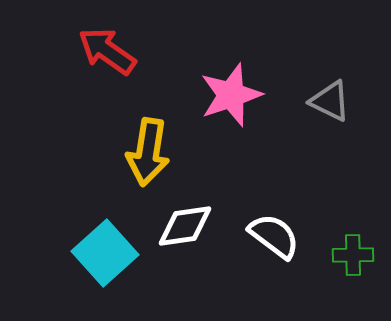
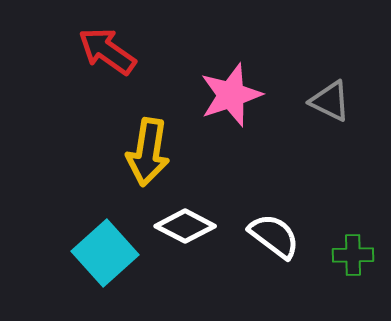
white diamond: rotated 36 degrees clockwise
